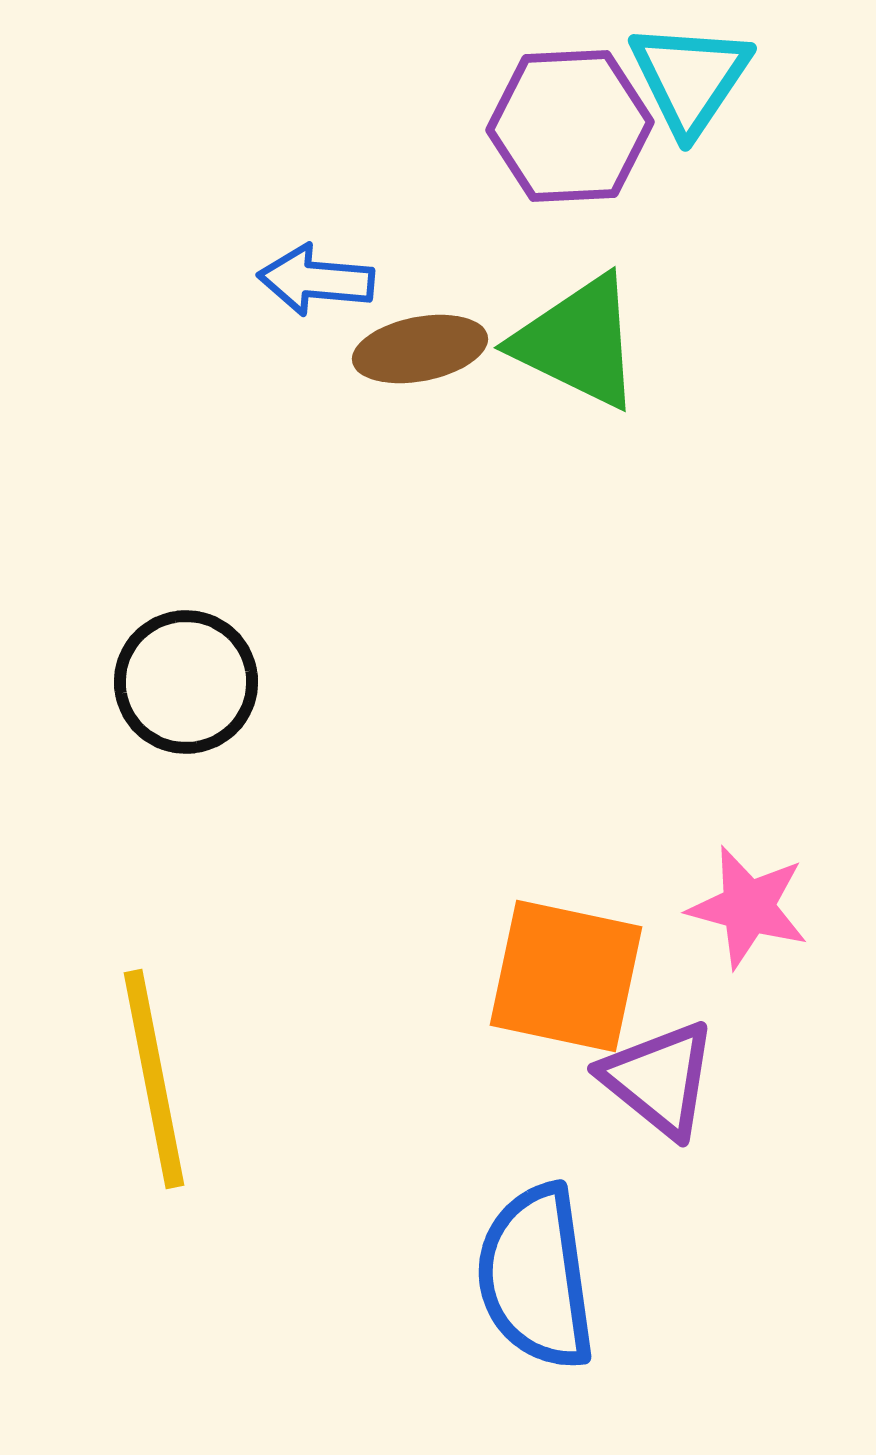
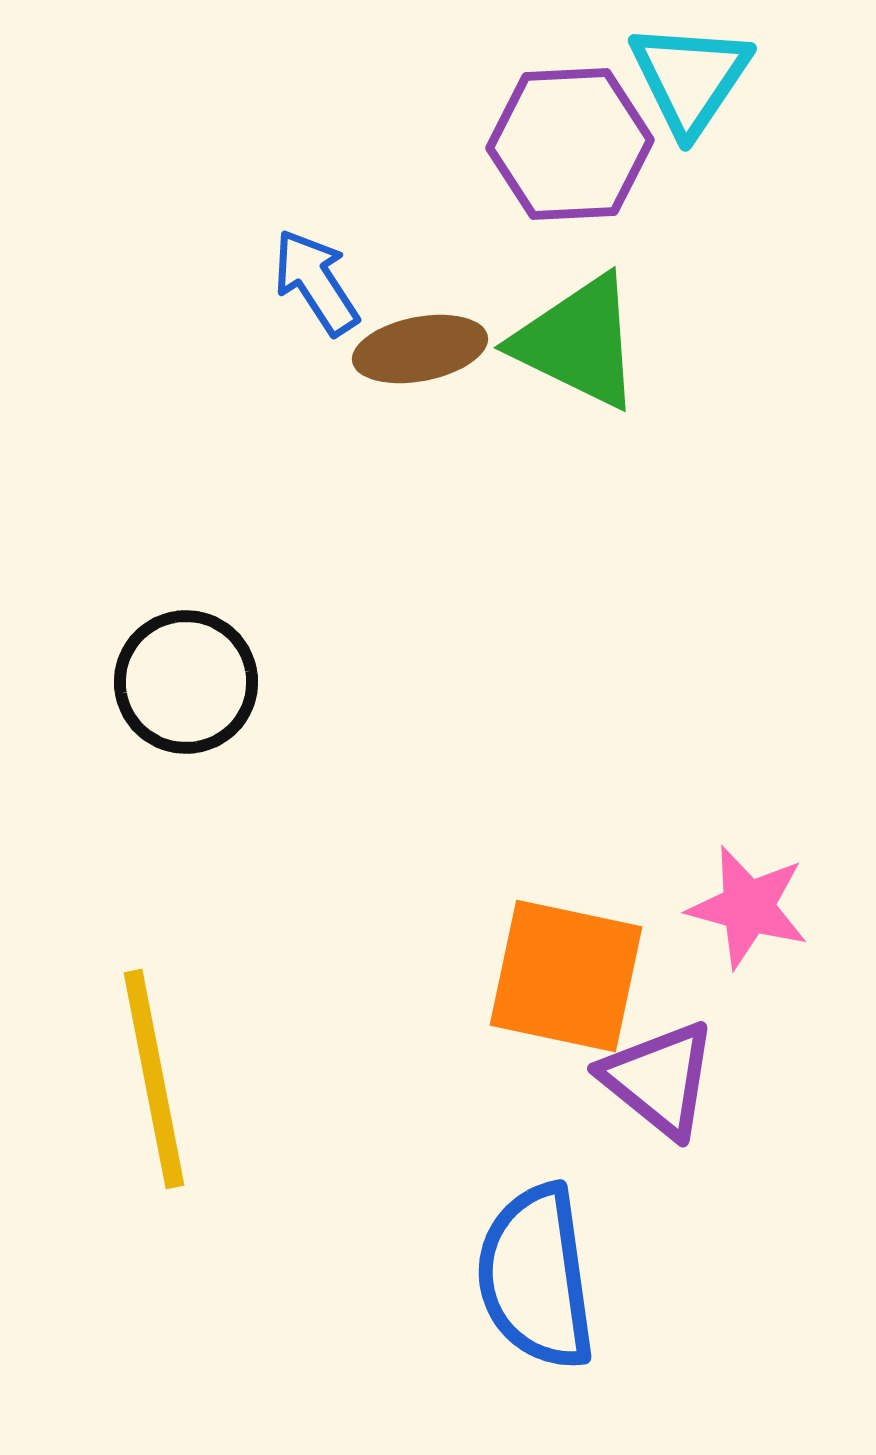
purple hexagon: moved 18 px down
blue arrow: moved 2 px down; rotated 52 degrees clockwise
